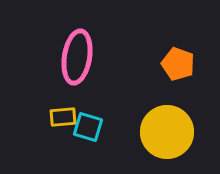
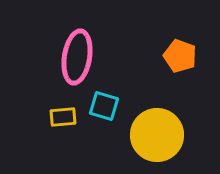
orange pentagon: moved 2 px right, 8 px up
cyan square: moved 16 px right, 21 px up
yellow circle: moved 10 px left, 3 px down
